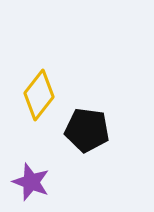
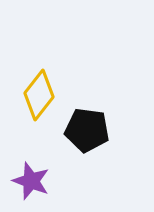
purple star: moved 1 px up
